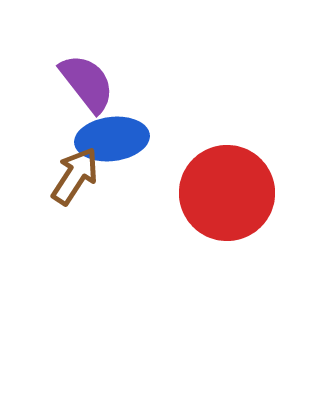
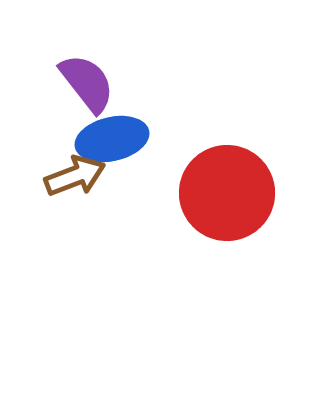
blue ellipse: rotated 6 degrees counterclockwise
brown arrow: rotated 36 degrees clockwise
